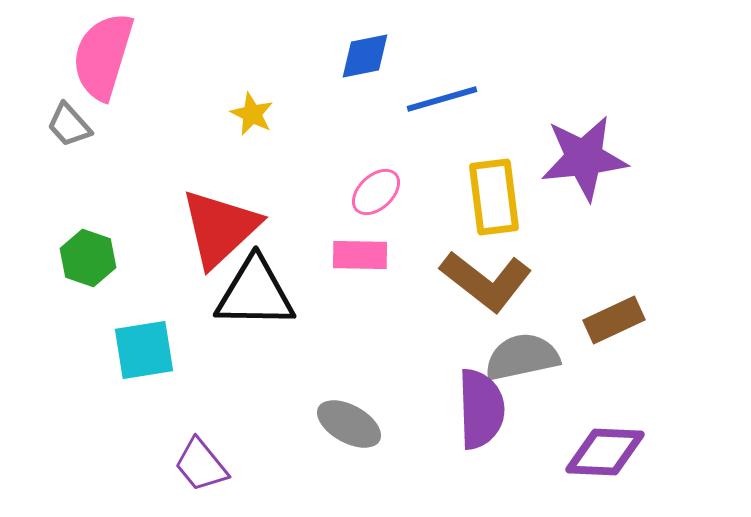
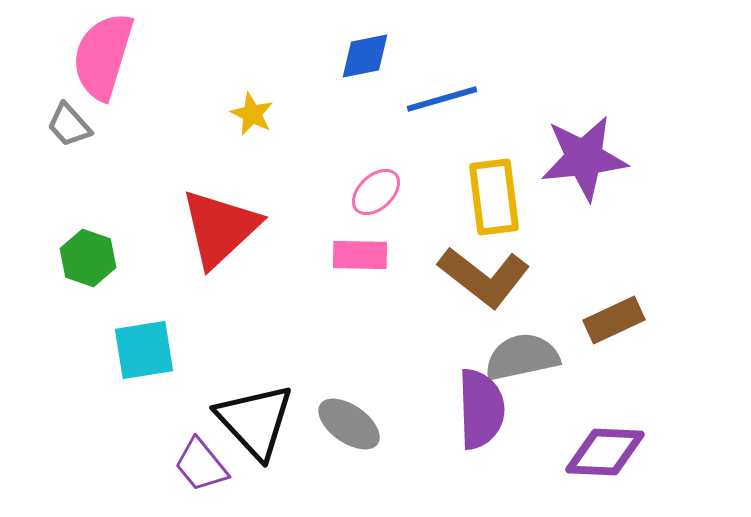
brown L-shape: moved 2 px left, 4 px up
black triangle: moved 128 px down; rotated 46 degrees clockwise
gray ellipse: rotated 6 degrees clockwise
